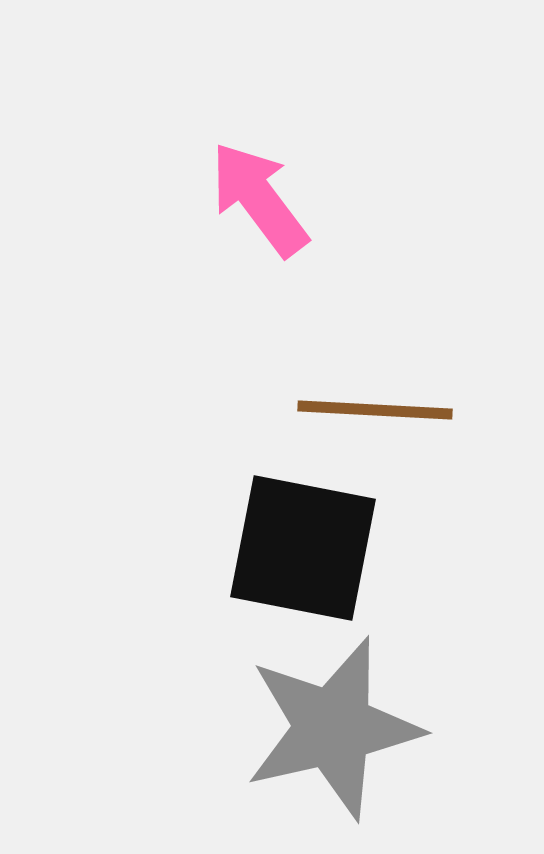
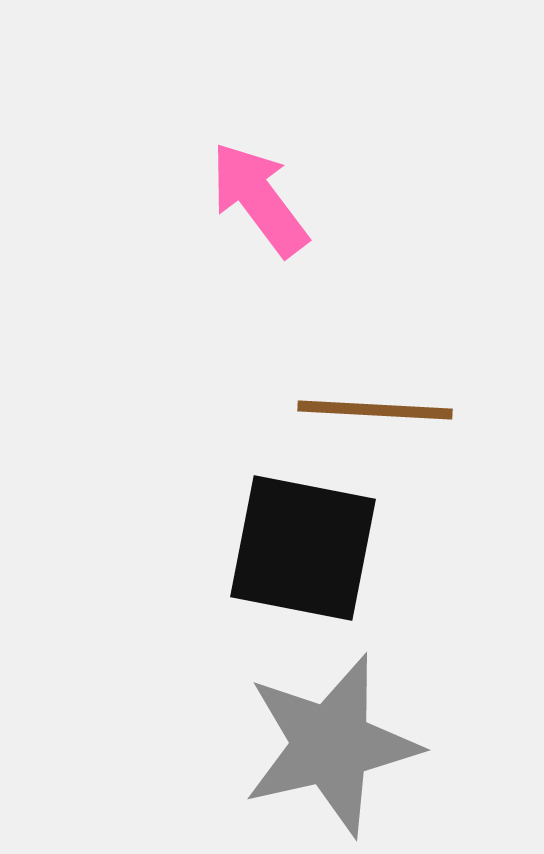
gray star: moved 2 px left, 17 px down
